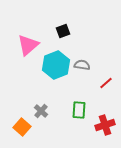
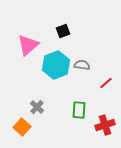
gray cross: moved 4 px left, 4 px up
